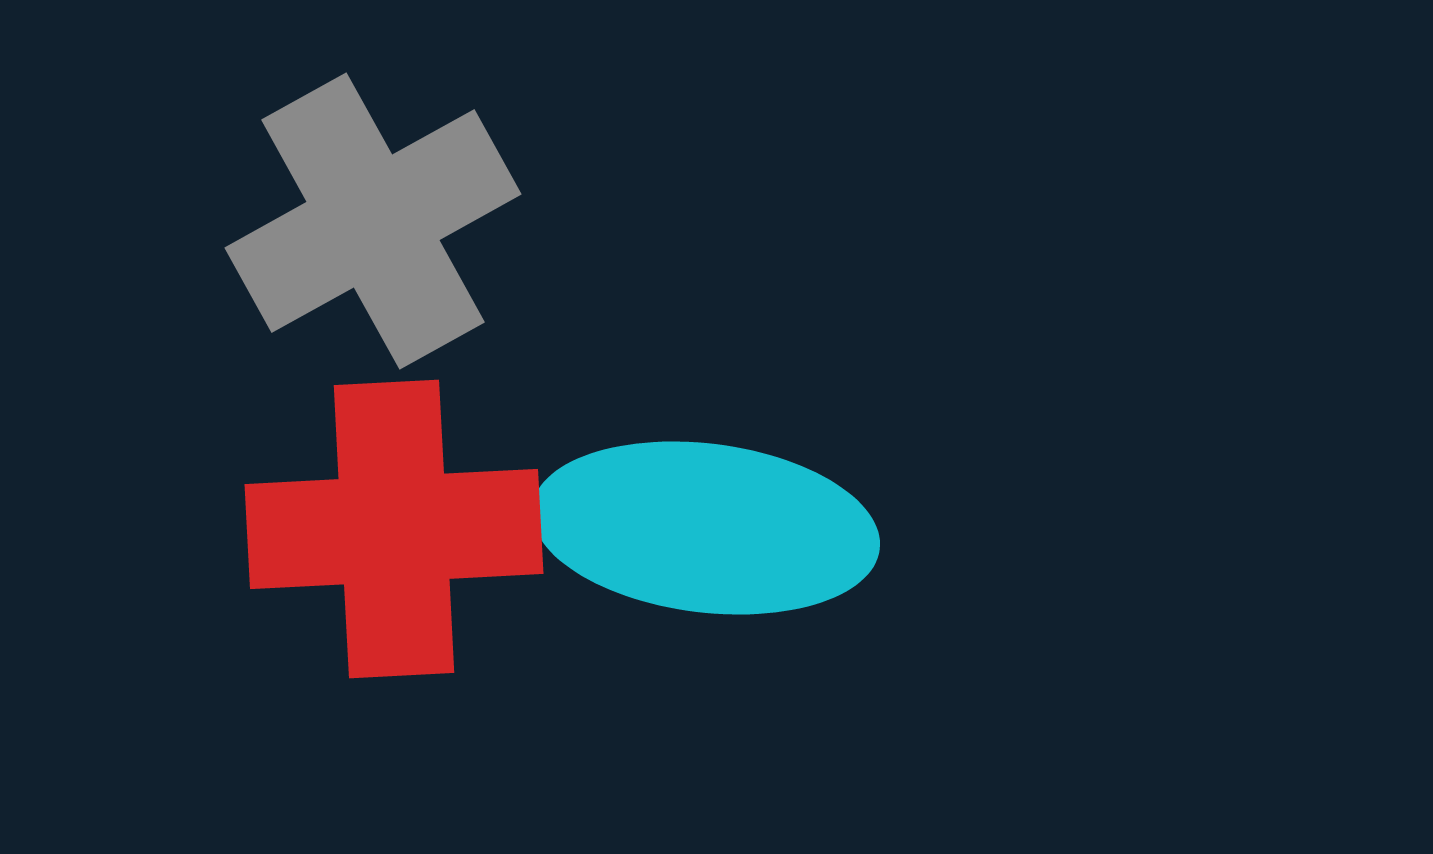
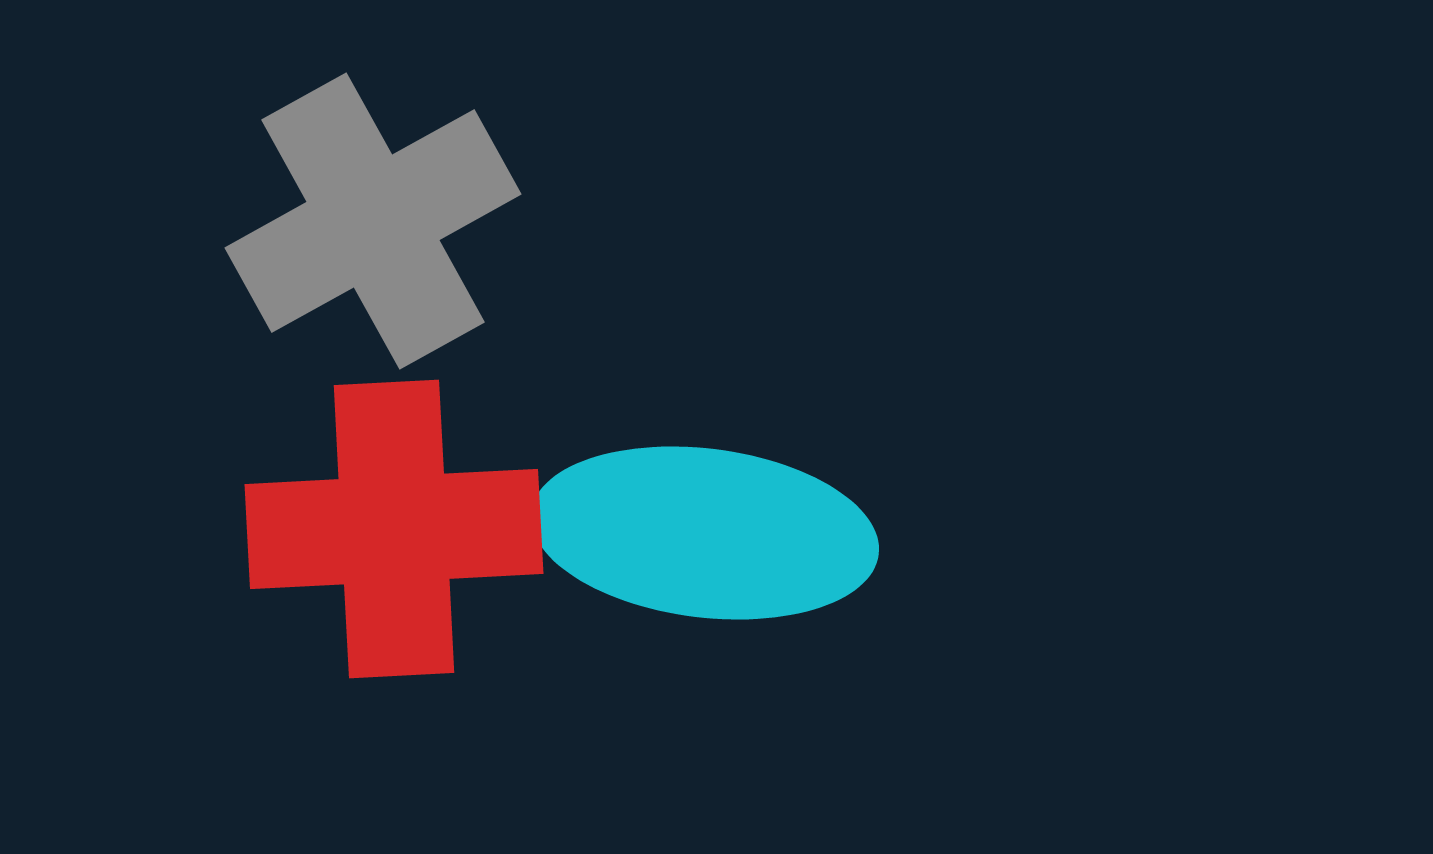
cyan ellipse: moved 1 px left, 5 px down
